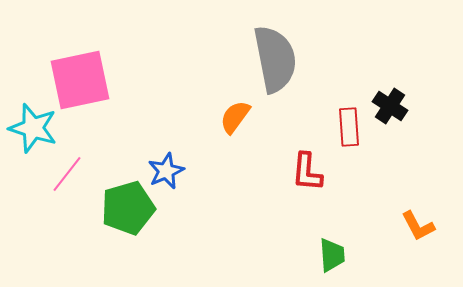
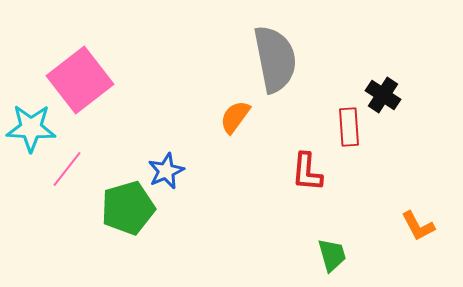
pink square: rotated 26 degrees counterclockwise
black cross: moved 7 px left, 11 px up
cyan star: moved 2 px left; rotated 15 degrees counterclockwise
pink line: moved 5 px up
green trapezoid: rotated 12 degrees counterclockwise
